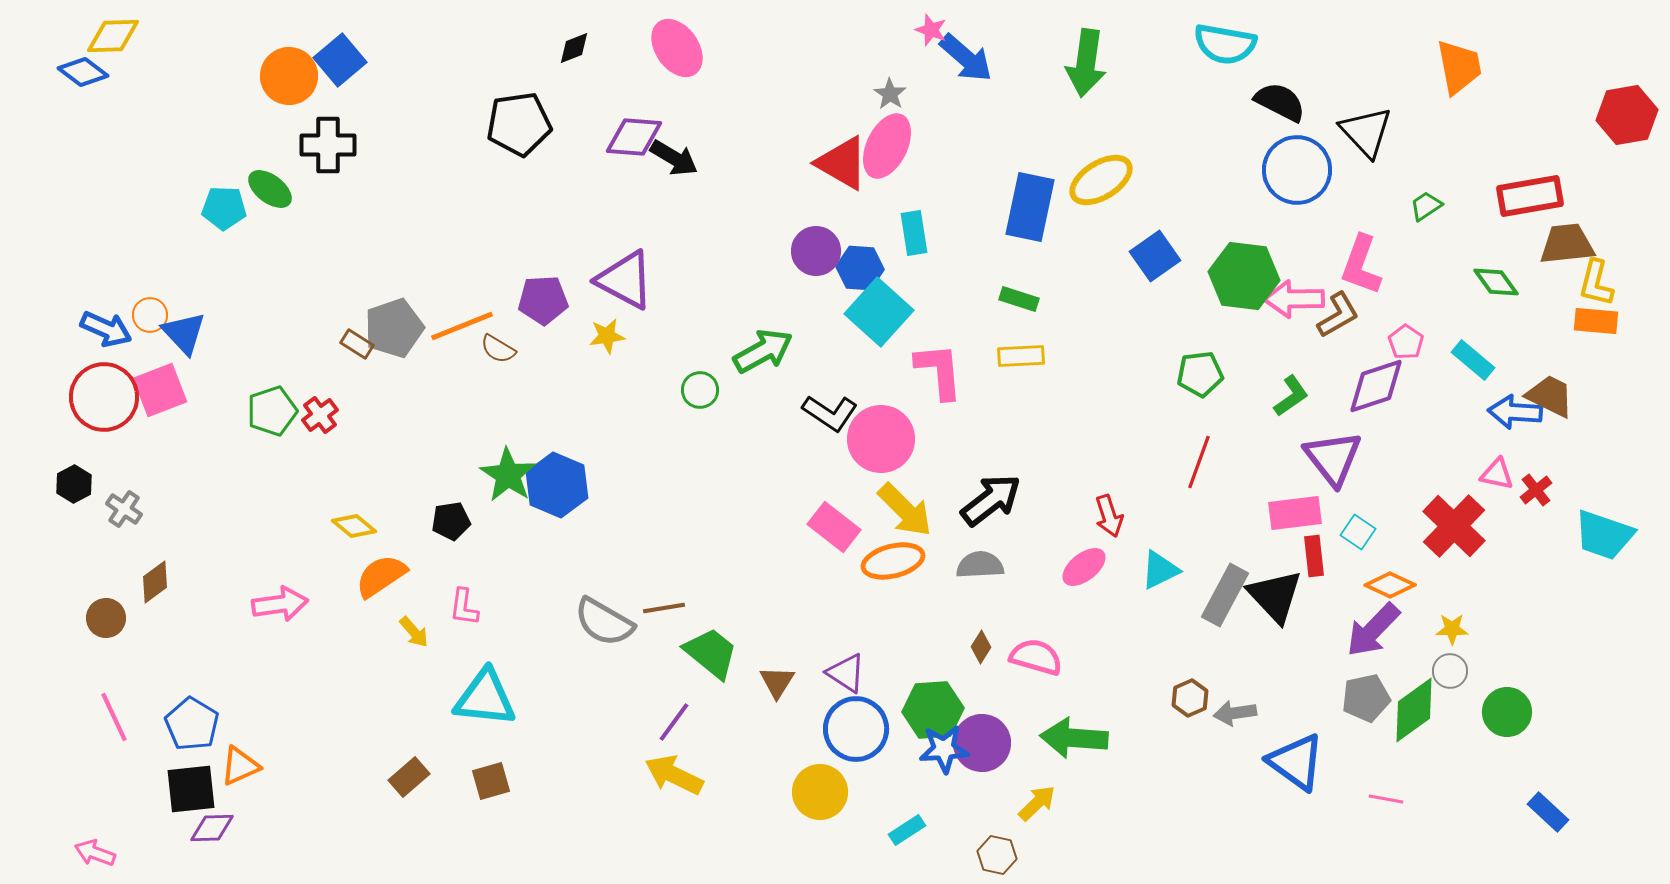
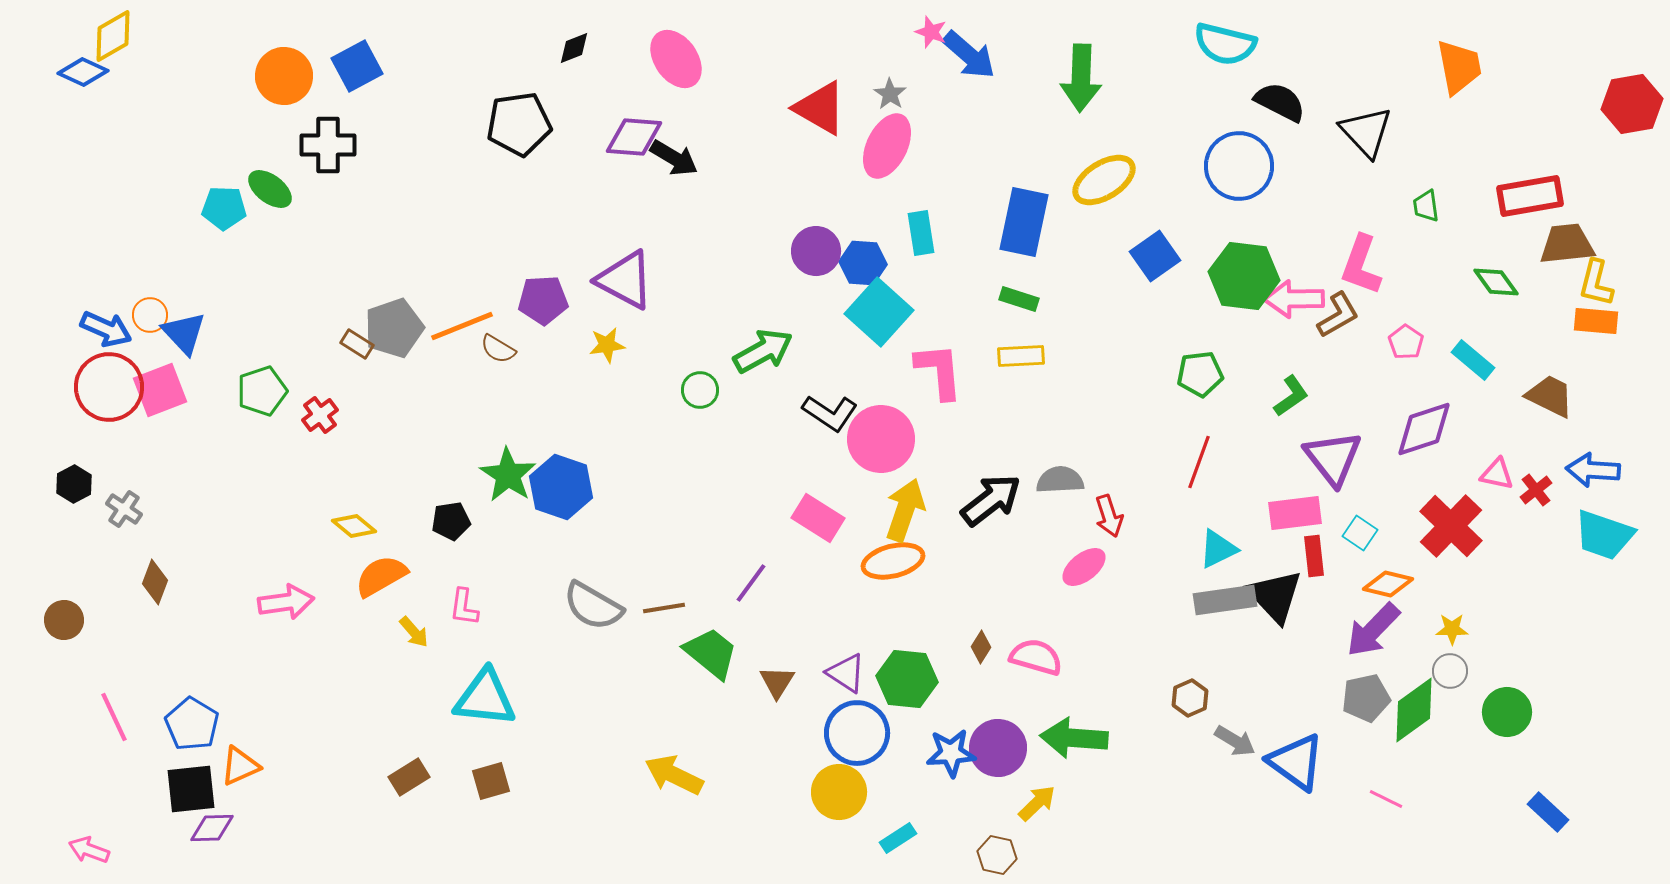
pink star at (931, 30): moved 2 px down
yellow diamond at (113, 36): rotated 28 degrees counterclockwise
cyan semicircle at (1225, 44): rotated 4 degrees clockwise
pink ellipse at (677, 48): moved 1 px left, 11 px down
blue arrow at (966, 58): moved 3 px right, 3 px up
blue square at (340, 60): moved 17 px right, 6 px down; rotated 12 degrees clockwise
green arrow at (1086, 63): moved 5 px left, 15 px down; rotated 6 degrees counterclockwise
blue diamond at (83, 72): rotated 12 degrees counterclockwise
orange circle at (289, 76): moved 5 px left
red hexagon at (1627, 115): moved 5 px right, 11 px up
red triangle at (842, 163): moved 22 px left, 55 px up
blue circle at (1297, 170): moved 58 px left, 4 px up
yellow ellipse at (1101, 180): moved 3 px right
green trapezoid at (1426, 206): rotated 64 degrees counterclockwise
blue rectangle at (1030, 207): moved 6 px left, 15 px down
cyan rectangle at (914, 233): moved 7 px right
blue hexagon at (860, 268): moved 3 px right, 5 px up
yellow star at (607, 336): moved 9 px down
purple diamond at (1376, 386): moved 48 px right, 43 px down
red circle at (104, 397): moved 5 px right, 10 px up
green pentagon at (272, 411): moved 10 px left, 20 px up
blue arrow at (1515, 412): moved 78 px right, 58 px down
blue hexagon at (557, 485): moved 4 px right, 2 px down; rotated 4 degrees counterclockwise
yellow arrow at (905, 510): rotated 116 degrees counterclockwise
red cross at (1454, 526): moved 3 px left
pink rectangle at (834, 527): moved 16 px left, 9 px up; rotated 6 degrees counterclockwise
cyan square at (1358, 532): moved 2 px right, 1 px down
gray semicircle at (980, 565): moved 80 px right, 85 px up
cyan triangle at (1160, 570): moved 58 px right, 21 px up
orange semicircle at (381, 576): rotated 4 degrees clockwise
brown diamond at (155, 582): rotated 33 degrees counterclockwise
orange diamond at (1390, 585): moved 2 px left, 1 px up; rotated 12 degrees counterclockwise
gray rectangle at (1225, 595): moved 5 px down; rotated 54 degrees clockwise
pink arrow at (280, 604): moved 6 px right, 2 px up
brown circle at (106, 618): moved 42 px left, 2 px down
gray semicircle at (604, 622): moved 11 px left, 16 px up
green hexagon at (933, 710): moved 26 px left, 31 px up; rotated 10 degrees clockwise
gray arrow at (1235, 713): moved 28 px down; rotated 141 degrees counterclockwise
purple line at (674, 722): moved 77 px right, 139 px up
blue circle at (856, 729): moved 1 px right, 4 px down
purple circle at (982, 743): moved 16 px right, 5 px down
blue star at (944, 749): moved 7 px right, 4 px down
brown rectangle at (409, 777): rotated 9 degrees clockwise
yellow circle at (820, 792): moved 19 px right
pink line at (1386, 799): rotated 16 degrees clockwise
cyan rectangle at (907, 830): moved 9 px left, 8 px down
pink arrow at (95, 853): moved 6 px left, 3 px up
